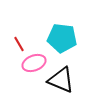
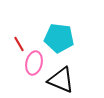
cyan pentagon: moved 3 px left
pink ellipse: rotated 55 degrees counterclockwise
